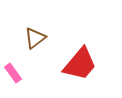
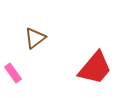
red trapezoid: moved 15 px right, 4 px down
